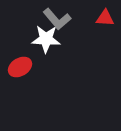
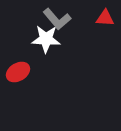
red ellipse: moved 2 px left, 5 px down
